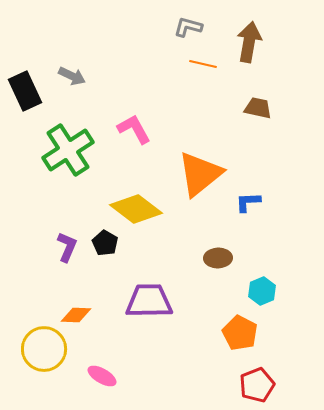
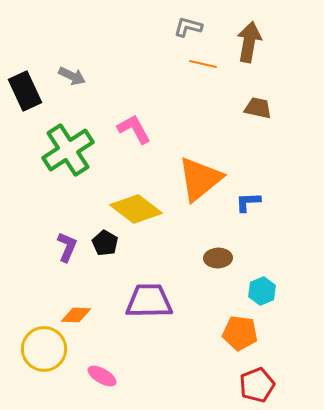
orange triangle: moved 5 px down
orange pentagon: rotated 20 degrees counterclockwise
